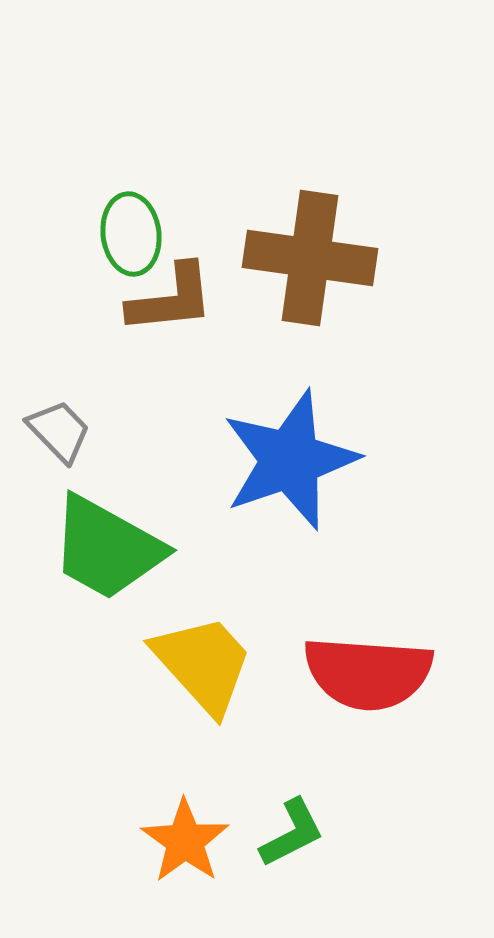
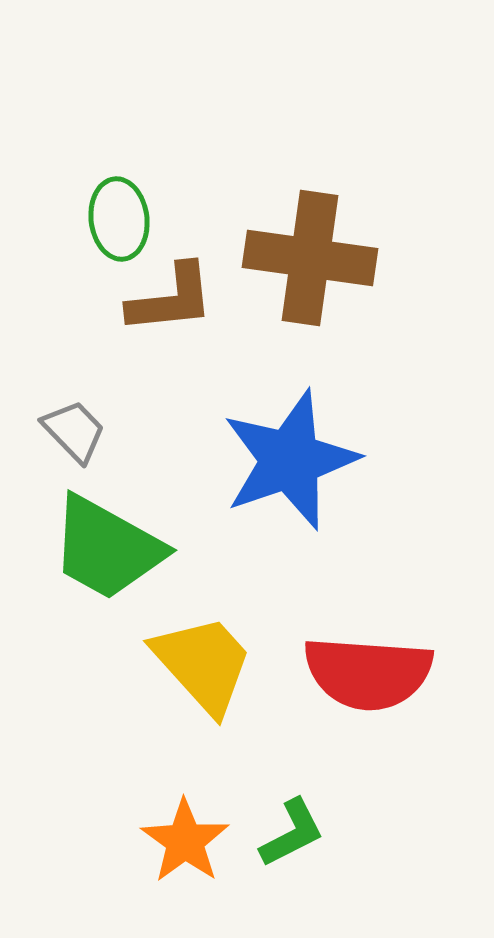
green ellipse: moved 12 px left, 15 px up
gray trapezoid: moved 15 px right
